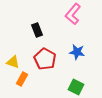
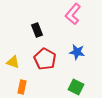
orange rectangle: moved 8 px down; rotated 16 degrees counterclockwise
